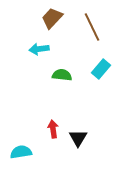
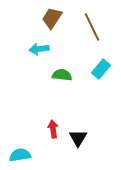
brown trapezoid: rotated 10 degrees counterclockwise
cyan semicircle: moved 1 px left, 3 px down
